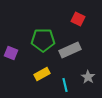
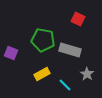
green pentagon: rotated 10 degrees clockwise
gray rectangle: rotated 40 degrees clockwise
gray star: moved 1 px left, 3 px up
cyan line: rotated 32 degrees counterclockwise
